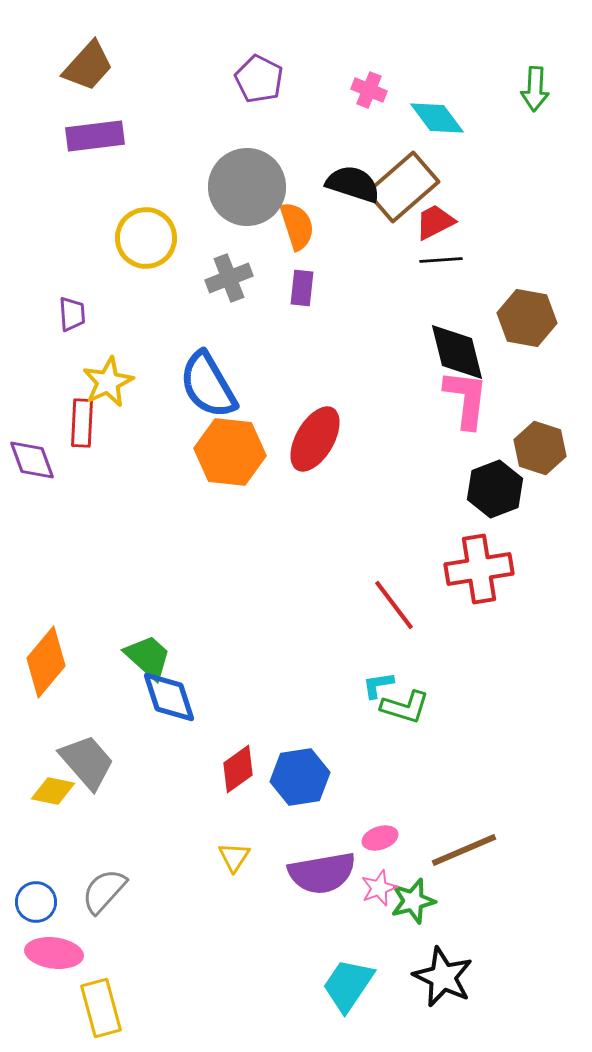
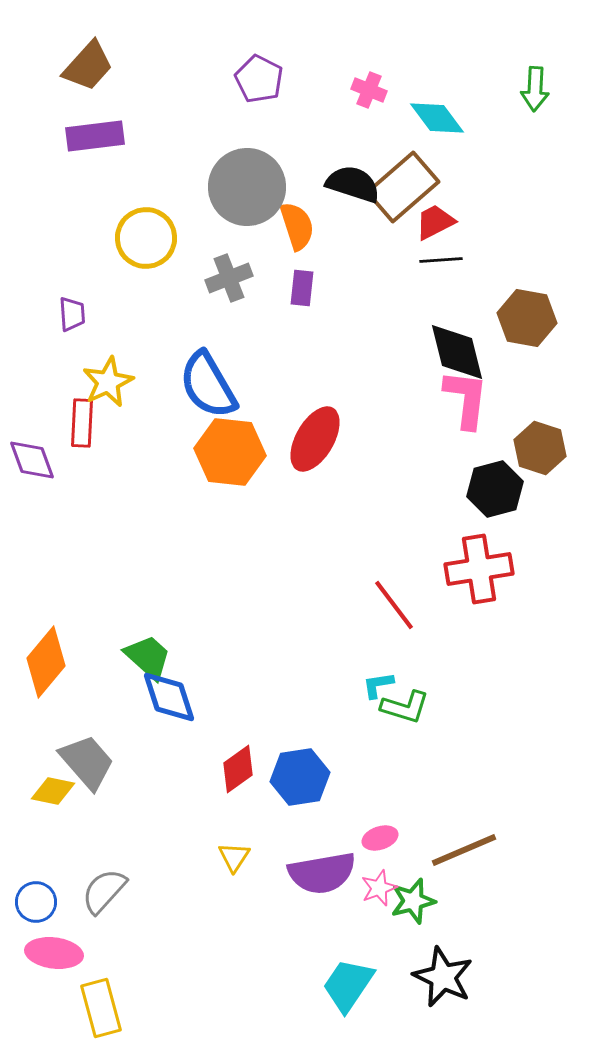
black hexagon at (495, 489): rotated 6 degrees clockwise
